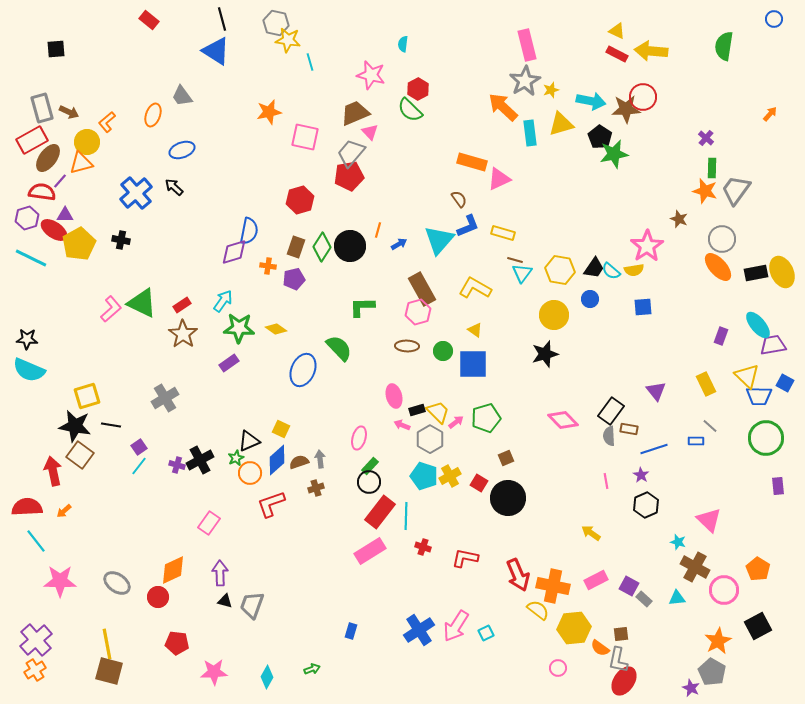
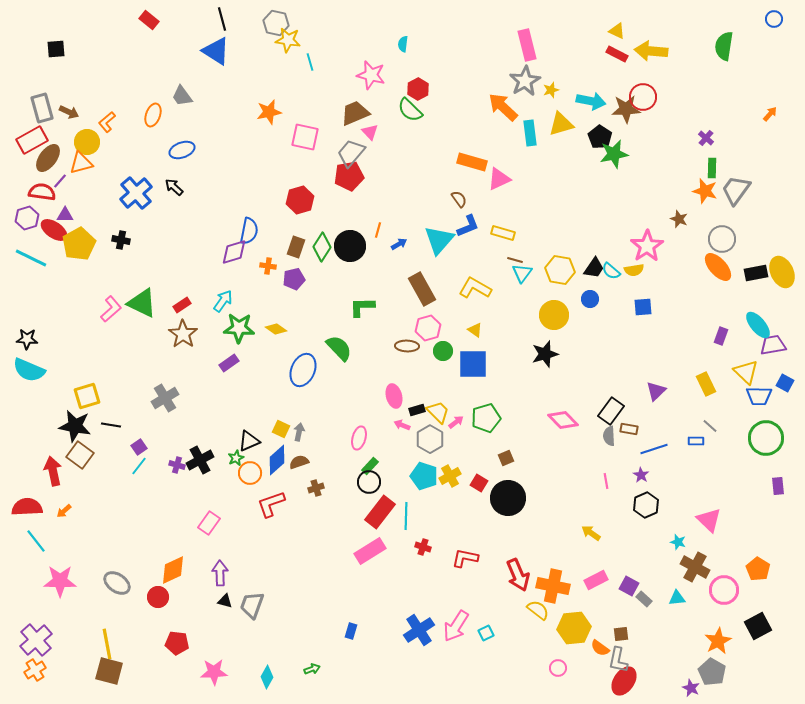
pink hexagon at (418, 312): moved 10 px right, 16 px down
yellow triangle at (747, 376): moved 1 px left, 4 px up
purple triangle at (656, 391): rotated 25 degrees clockwise
gray arrow at (320, 459): moved 21 px left, 27 px up; rotated 18 degrees clockwise
